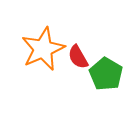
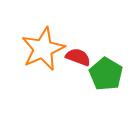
red semicircle: rotated 140 degrees clockwise
